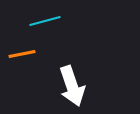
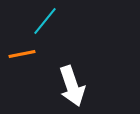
cyan line: rotated 36 degrees counterclockwise
